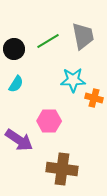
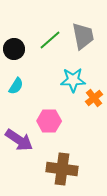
green line: moved 2 px right, 1 px up; rotated 10 degrees counterclockwise
cyan semicircle: moved 2 px down
orange cross: rotated 36 degrees clockwise
